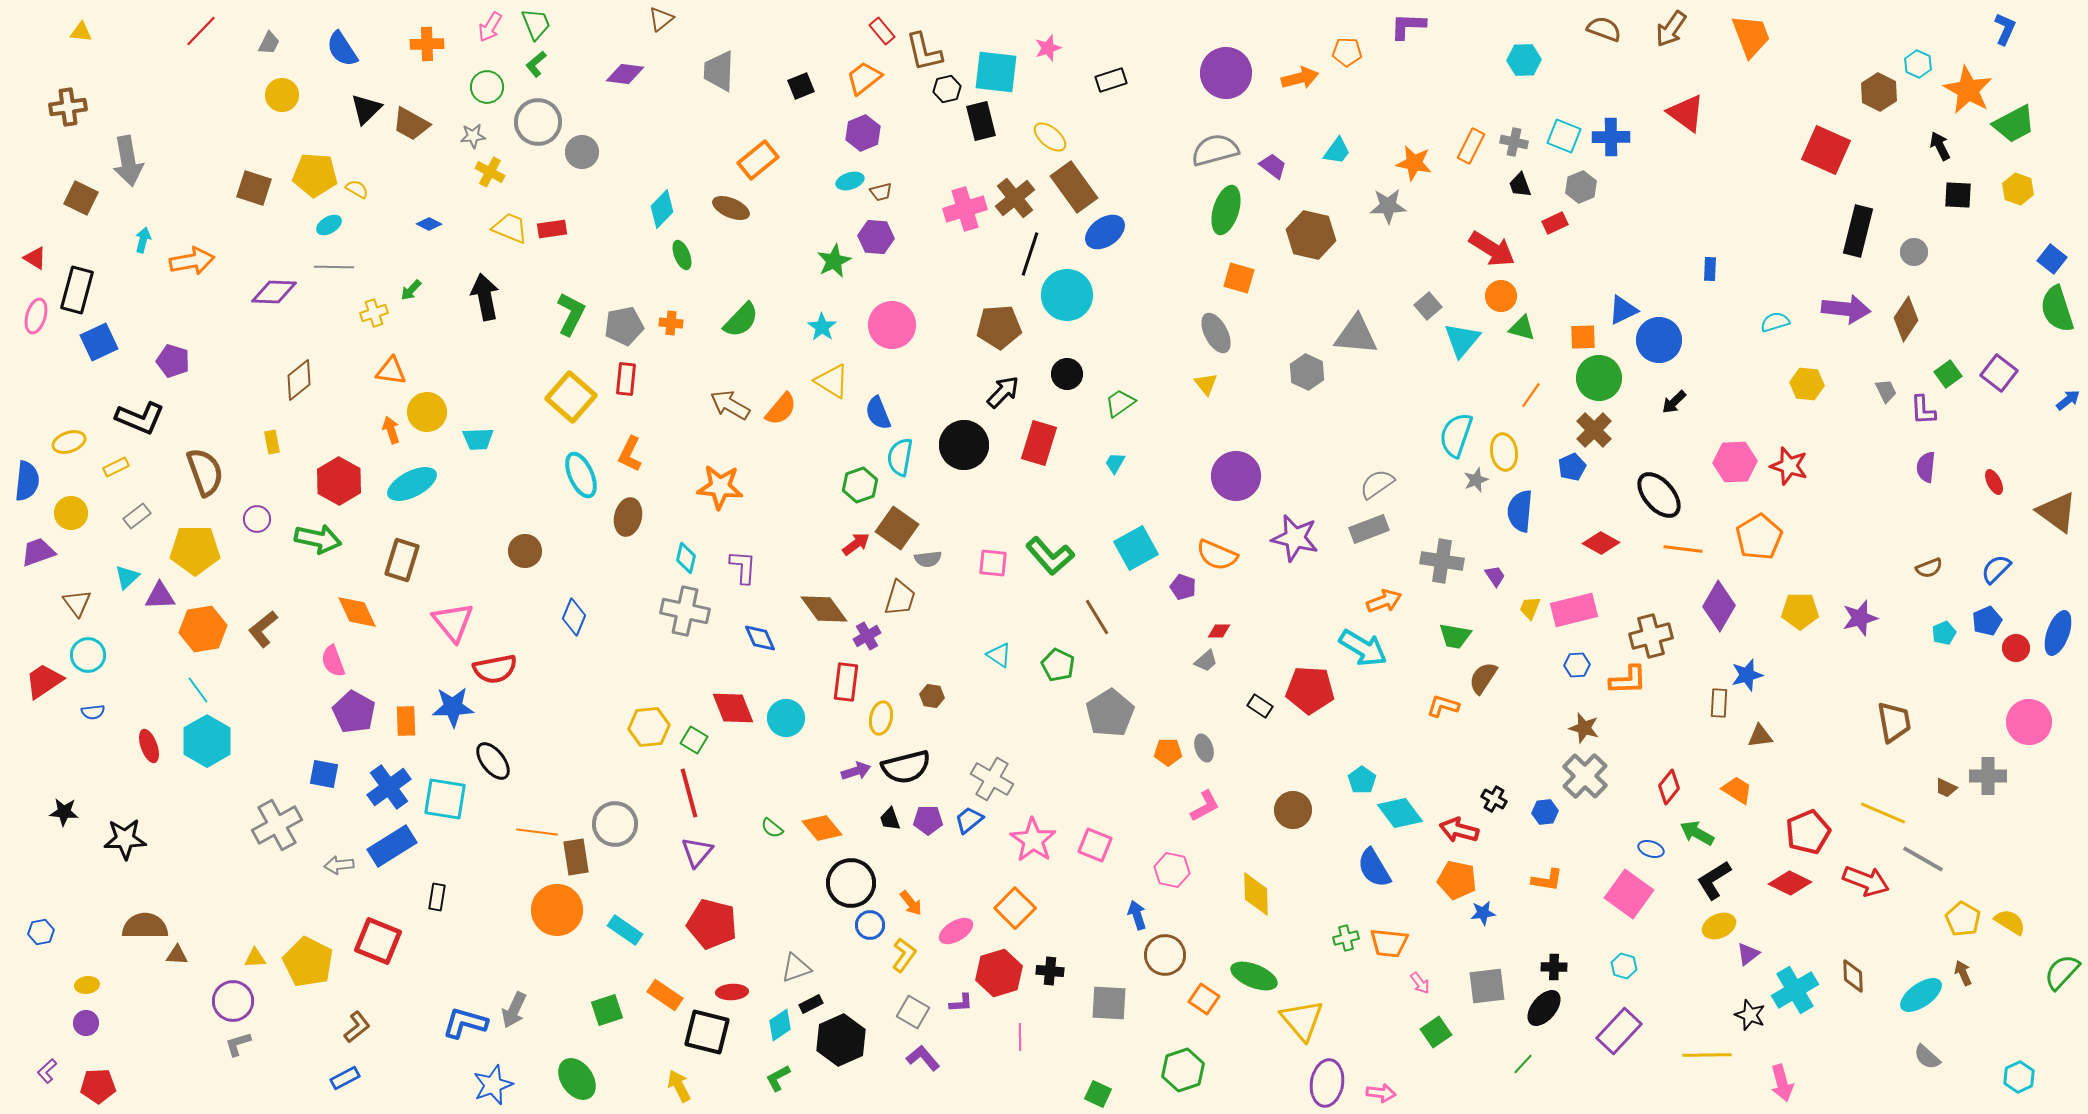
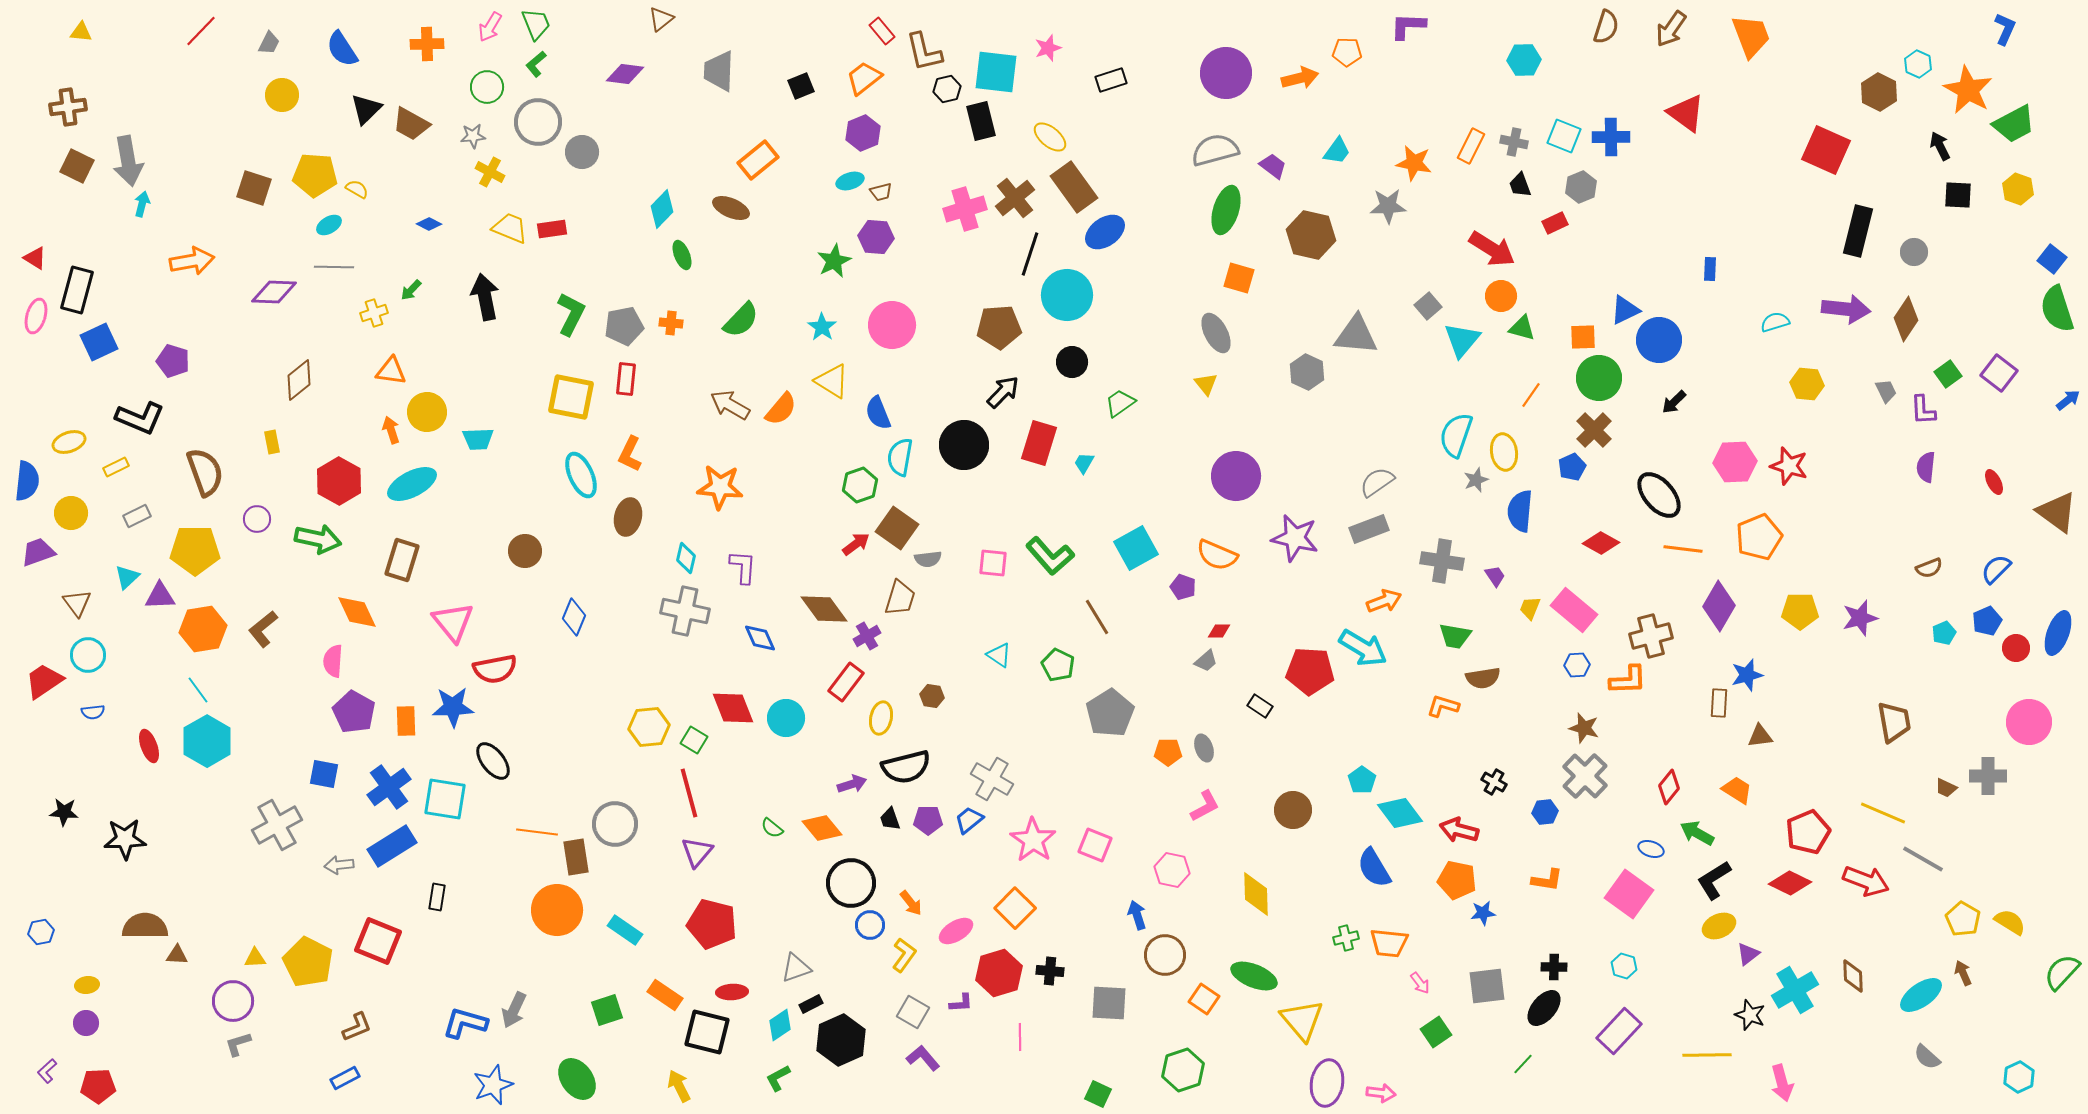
brown semicircle at (1604, 29): moved 2 px right, 2 px up; rotated 88 degrees clockwise
brown square at (81, 198): moved 4 px left, 32 px up
cyan arrow at (143, 240): moved 1 px left, 36 px up
blue triangle at (1623, 310): moved 2 px right
black circle at (1067, 374): moved 5 px right, 12 px up
yellow square at (571, 397): rotated 30 degrees counterclockwise
cyan trapezoid at (1115, 463): moved 31 px left
gray semicircle at (1377, 484): moved 2 px up
gray rectangle at (137, 516): rotated 12 degrees clockwise
orange pentagon at (1759, 537): rotated 9 degrees clockwise
pink rectangle at (1574, 610): rotated 54 degrees clockwise
pink semicircle at (333, 661): rotated 24 degrees clockwise
brown semicircle at (1483, 678): rotated 132 degrees counterclockwise
red rectangle at (846, 682): rotated 30 degrees clockwise
red pentagon at (1310, 690): moved 19 px up
purple arrow at (856, 771): moved 4 px left, 13 px down
black cross at (1494, 799): moved 17 px up
brown L-shape at (357, 1027): rotated 16 degrees clockwise
